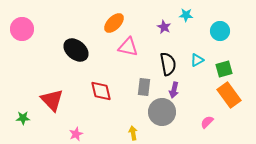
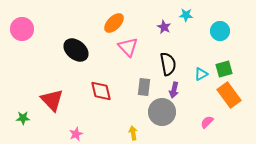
pink triangle: rotated 35 degrees clockwise
cyan triangle: moved 4 px right, 14 px down
